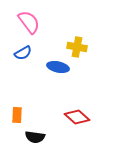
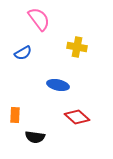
pink semicircle: moved 10 px right, 3 px up
blue ellipse: moved 18 px down
orange rectangle: moved 2 px left
